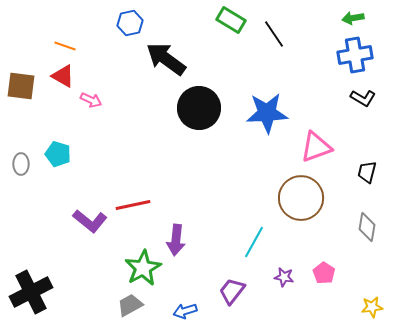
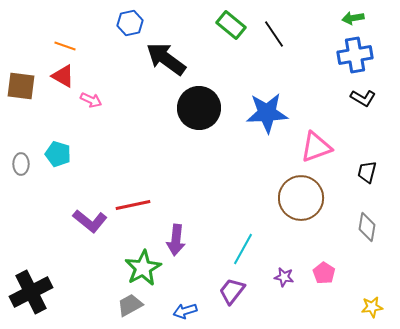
green rectangle: moved 5 px down; rotated 8 degrees clockwise
cyan line: moved 11 px left, 7 px down
